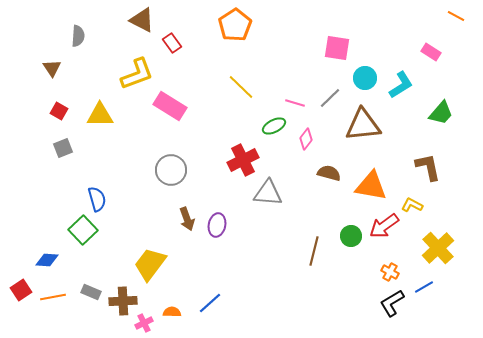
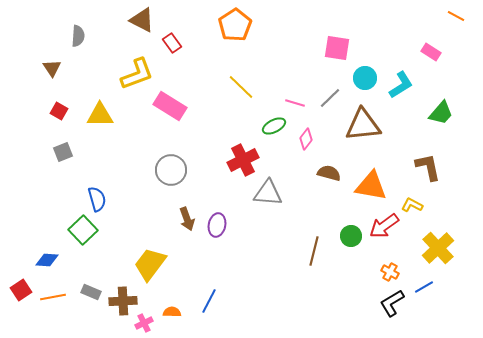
gray square at (63, 148): moved 4 px down
blue line at (210, 303): moved 1 px left, 2 px up; rotated 20 degrees counterclockwise
